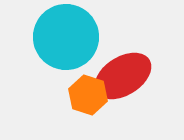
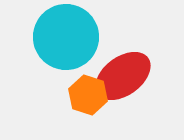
red ellipse: rotated 4 degrees counterclockwise
